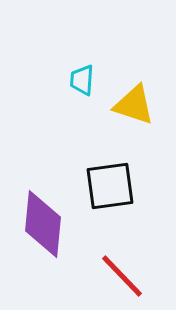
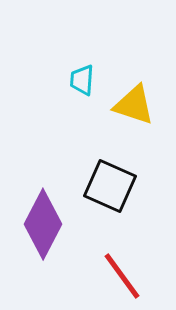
black square: rotated 32 degrees clockwise
purple diamond: rotated 22 degrees clockwise
red line: rotated 8 degrees clockwise
